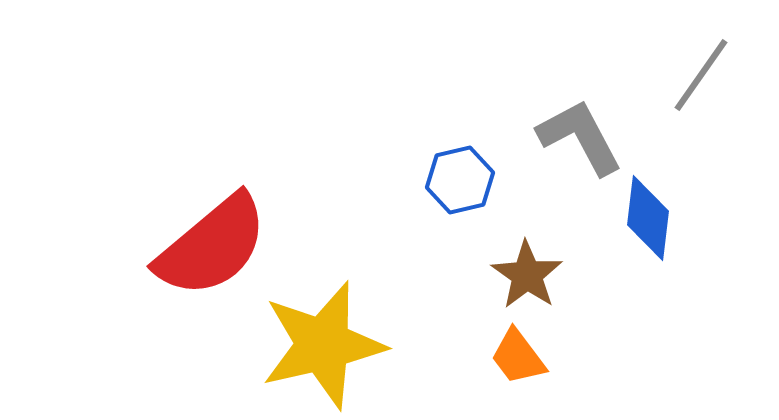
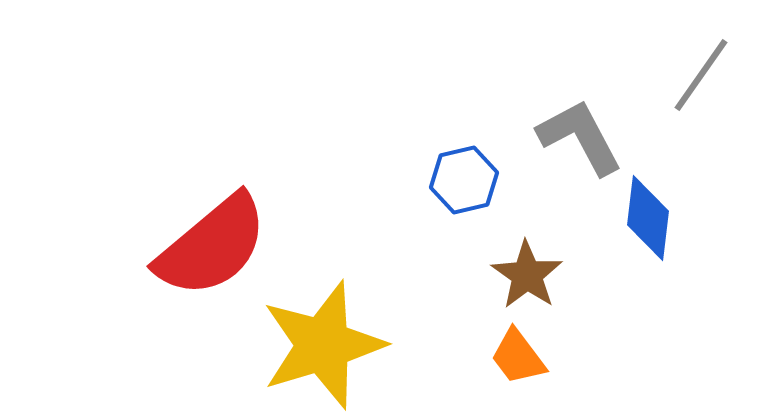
blue hexagon: moved 4 px right
yellow star: rotated 4 degrees counterclockwise
